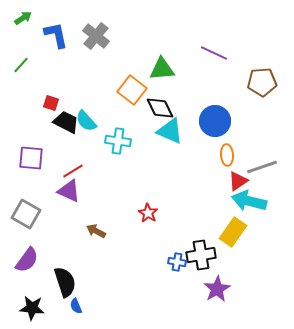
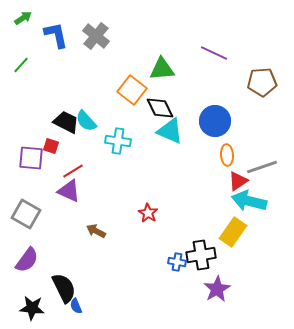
red square: moved 43 px down
black semicircle: moved 1 px left, 6 px down; rotated 8 degrees counterclockwise
